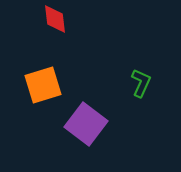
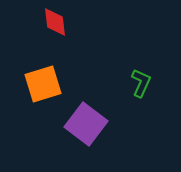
red diamond: moved 3 px down
orange square: moved 1 px up
